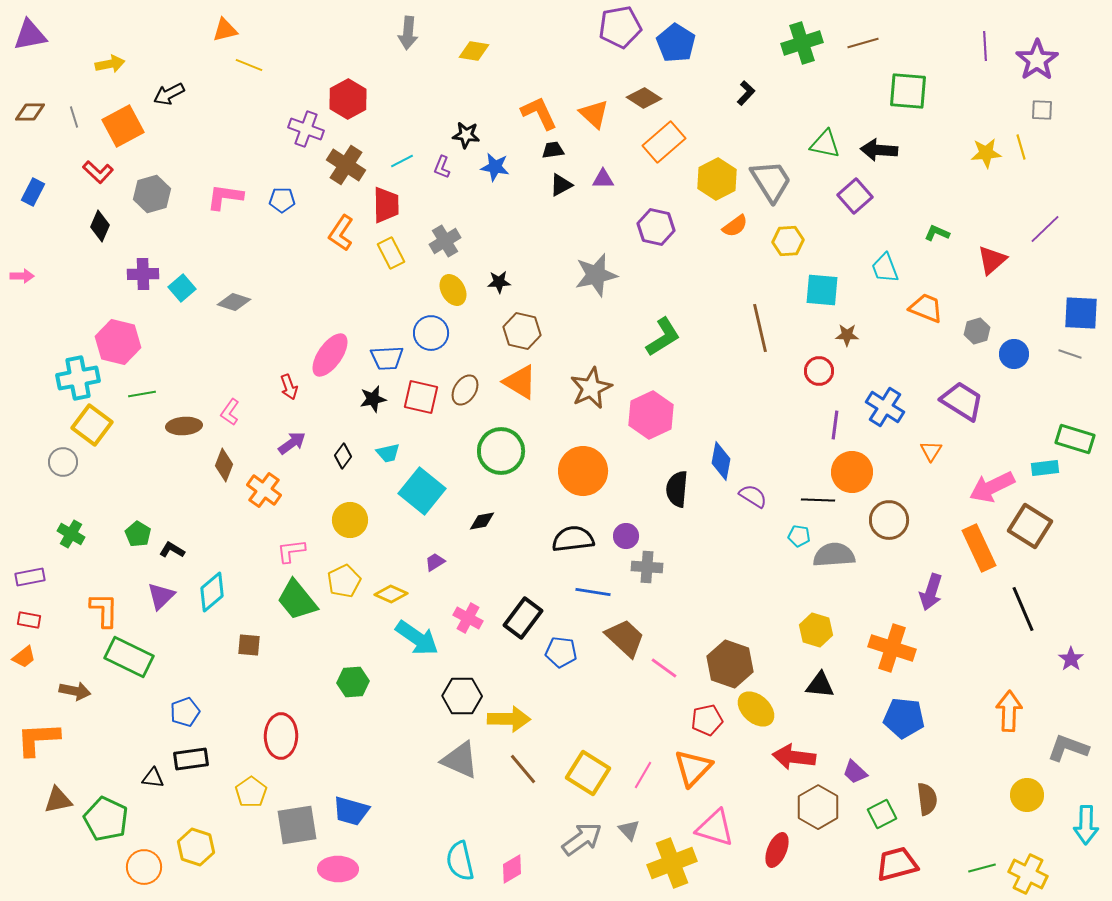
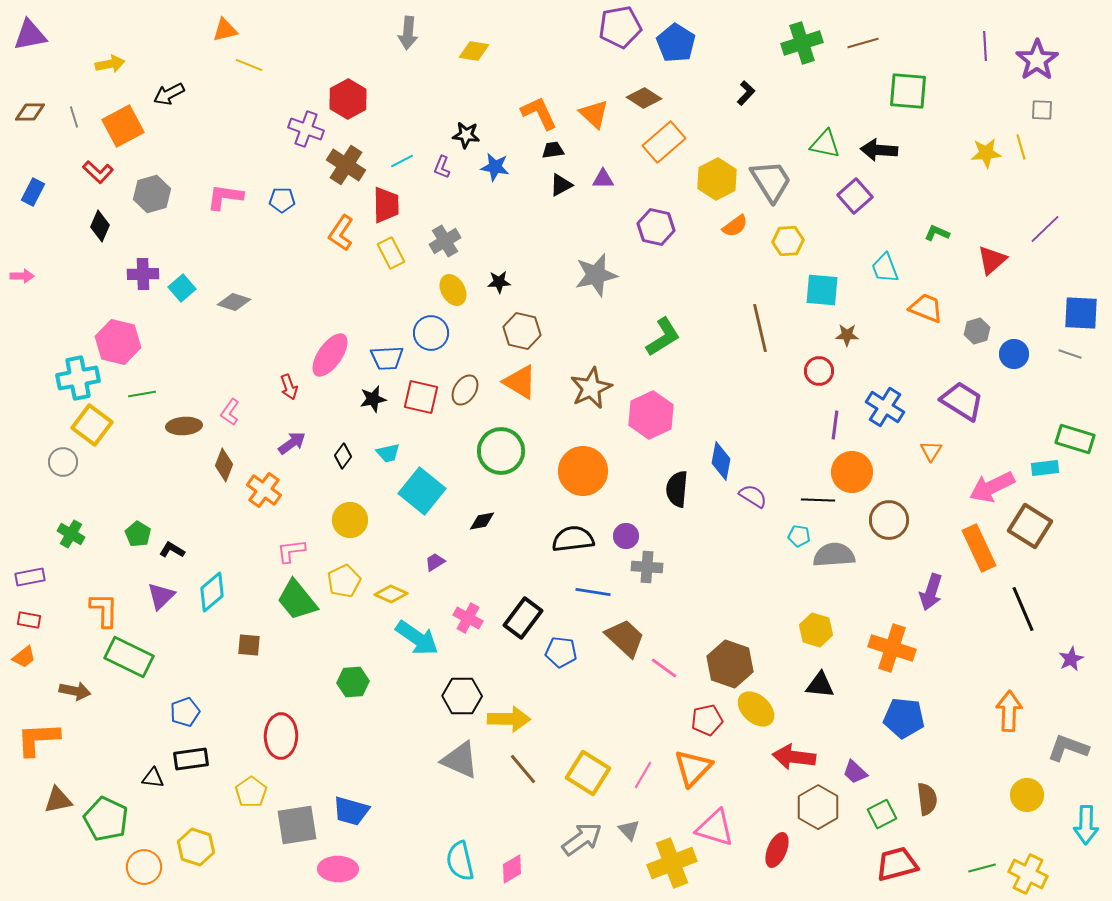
purple star at (1071, 659): rotated 10 degrees clockwise
